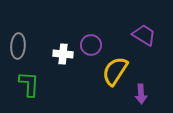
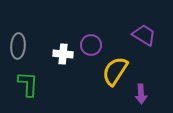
green L-shape: moved 1 px left
